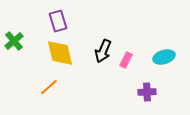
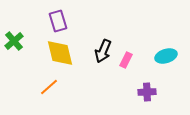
cyan ellipse: moved 2 px right, 1 px up
